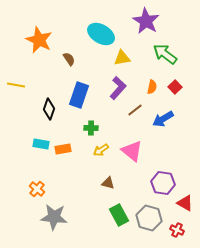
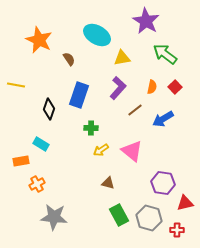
cyan ellipse: moved 4 px left, 1 px down
cyan rectangle: rotated 21 degrees clockwise
orange rectangle: moved 42 px left, 12 px down
orange cross: moved 5 px up; rotated 21 degrees clockwise
red triangle: rotated 42 degrees counterclockwise
red cross: rotated 24 degrees counterclockwise
